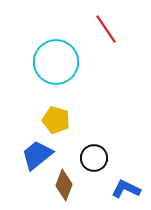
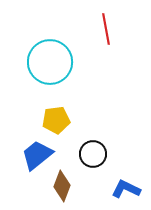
red line: rotated 24 degrees clockwise
cyan circle: moved 6 px left
yellow pentagon: rotated 24 degrees counterclockwise
black circle: moved 1 px left, 4 px up
brown diamond: moved 2 px left, 1 px down
